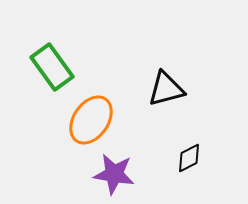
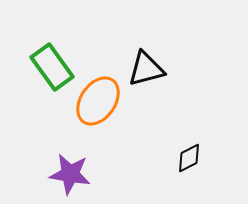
black triangle: moved 20 px left, 20 px up
orange ellipse: moved 7 px right, 19 px up
purple star: moved 44 px left
